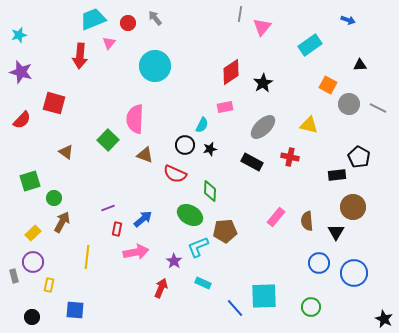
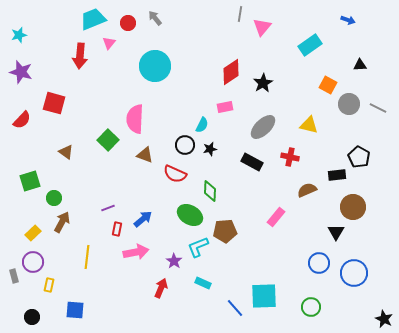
brown semicircle at (307, 221): moved 31 px up; rotated 72 degrees clockwise
